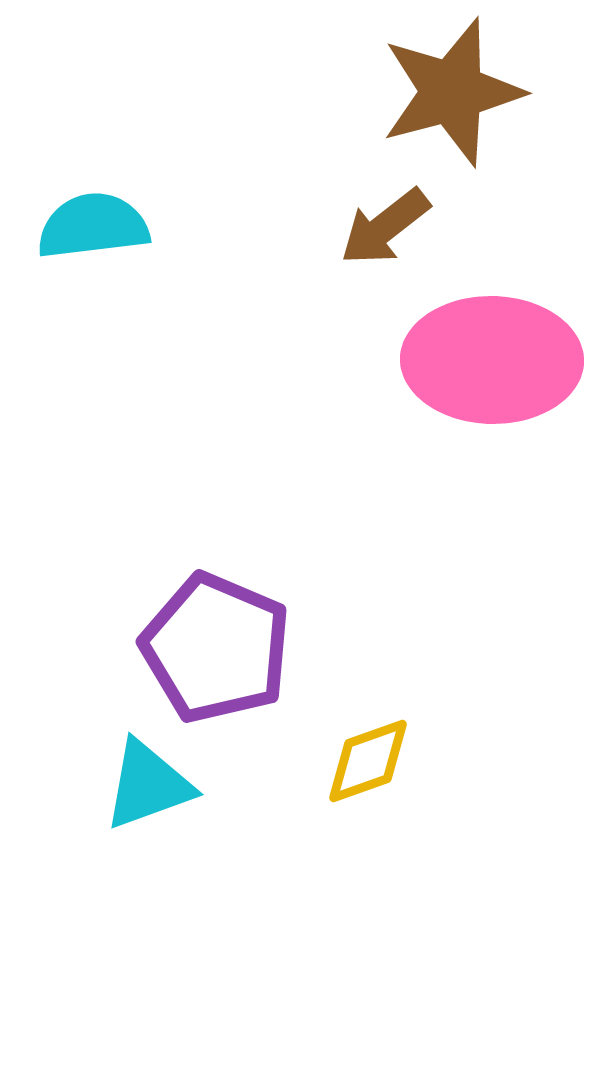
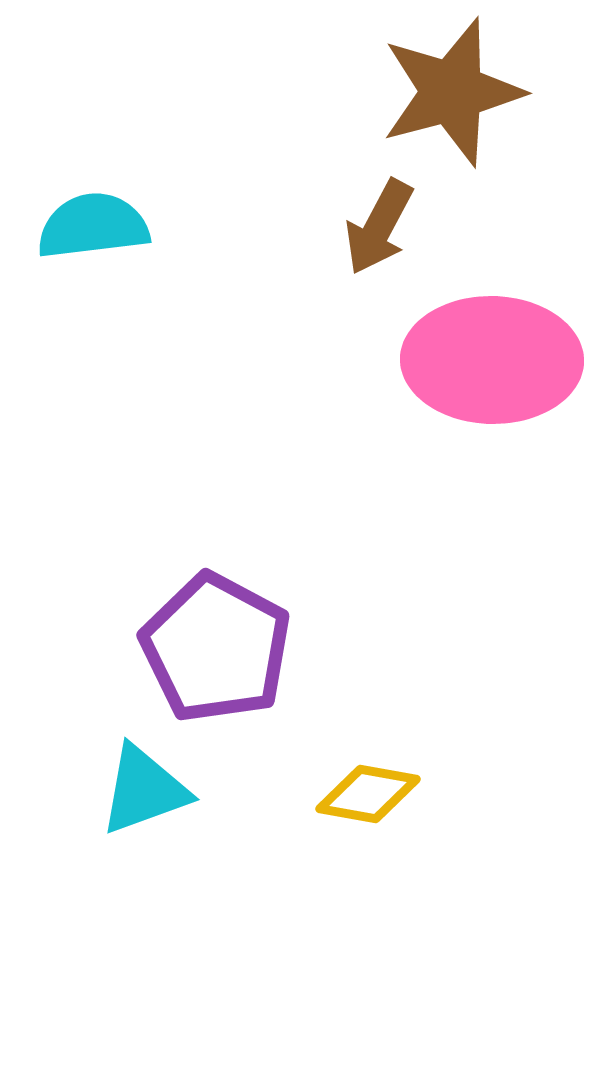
brown arrow: moved 6 px left; rotated 24 degrees counterclockwise
purple pentagon: rotated 5 degrees clockwise
yellow diamond: moved 33 px down; rotated 30 degrees clockwise
cyan triangle: moved 4 px left, 5 px down
